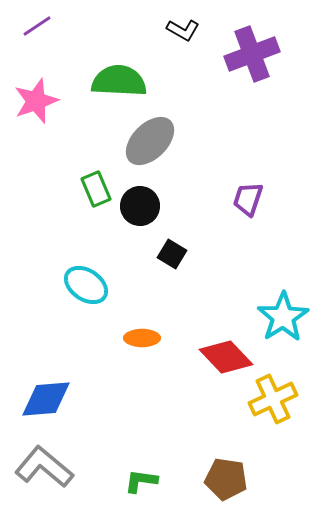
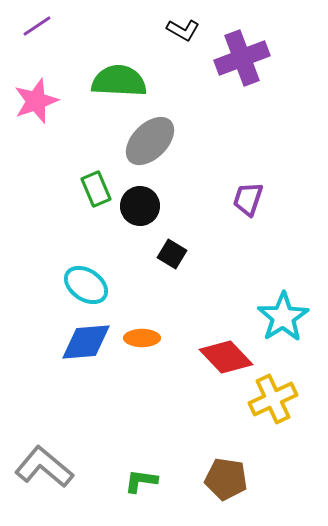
purple cross: moved 10 px left, 4 px down
blue diamond: moved 40 px right, 57 px up
